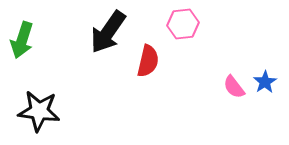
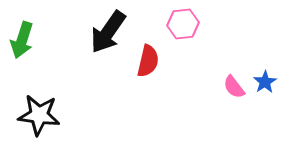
black star: moved 4 px down
